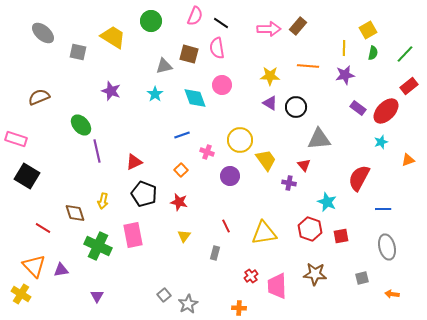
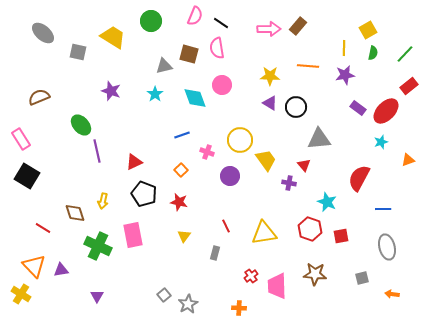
pink rectangle at (16, 139): moved 5 px right; rotated 40 degrees clockwise
